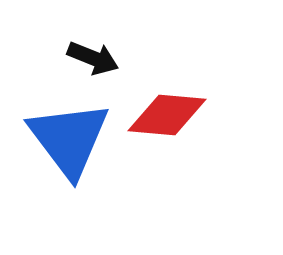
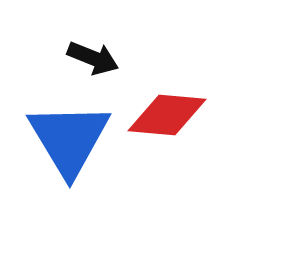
blue triangle: rotated 6 degrees clockwise
